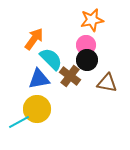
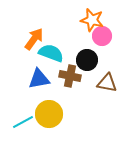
orange star: rotated 25 degrees clockwise
pink circle: moved 16 px right, 9 px up
cyan semicircle: moved 6 px up; rotated 25 degrees counterclockwise
brown cross: rotated 25 degrees counterclockwise
yellow circle: moved 12 px right, 5 px down
cyan line: moved 4 px right
